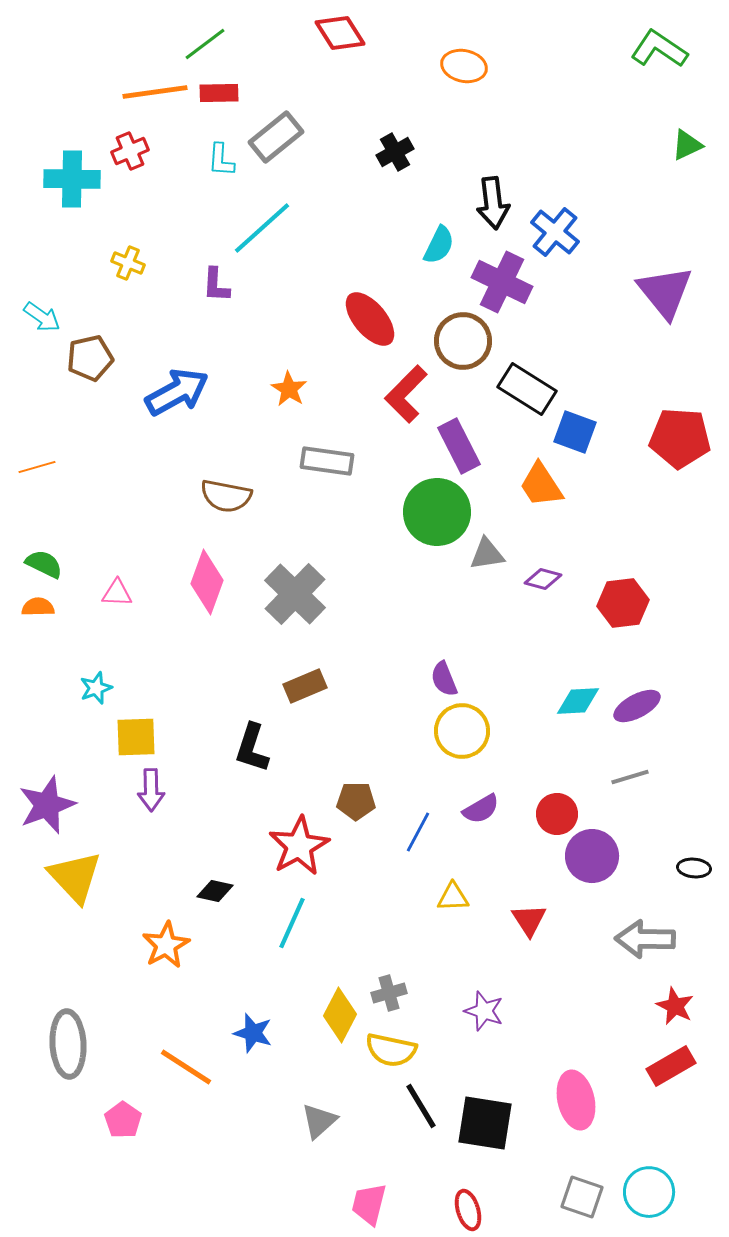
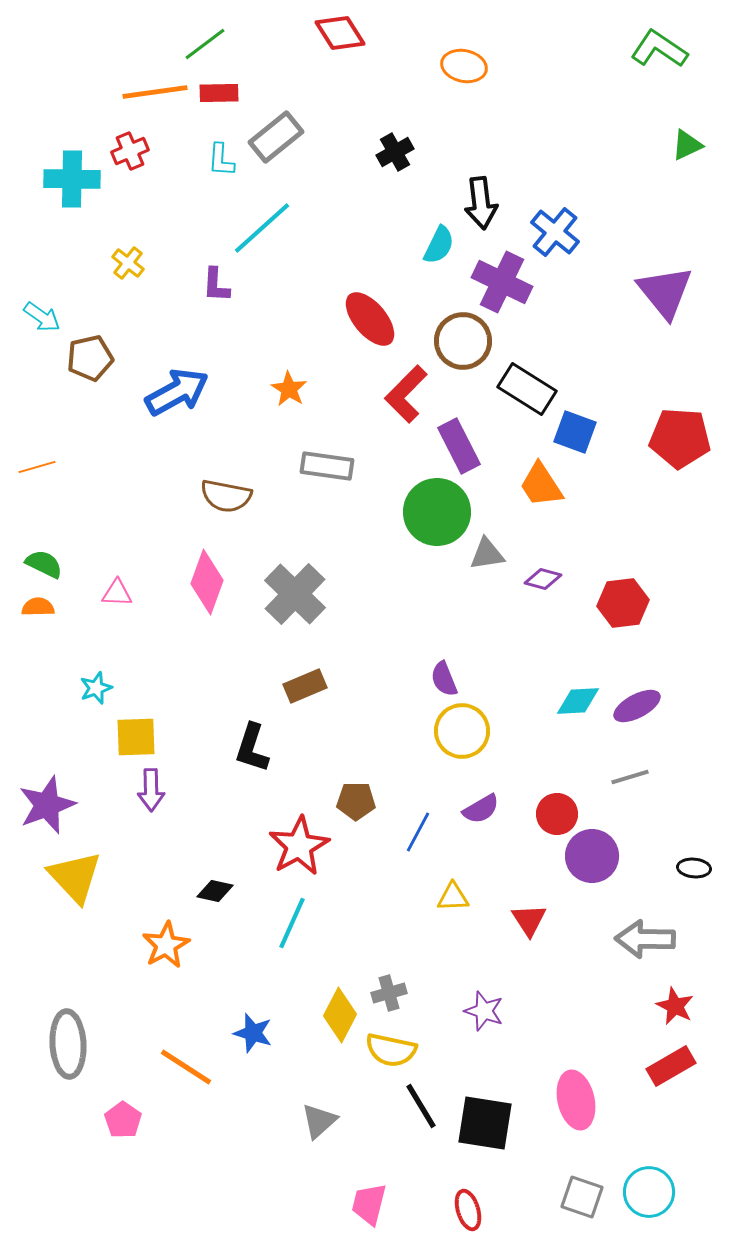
black arrow at (493, 203): moved 12 px left
yellow cross at (128, 263): rotated 16 degrees clockwise
gray rectangle at (327, 461): moved 5 px down
